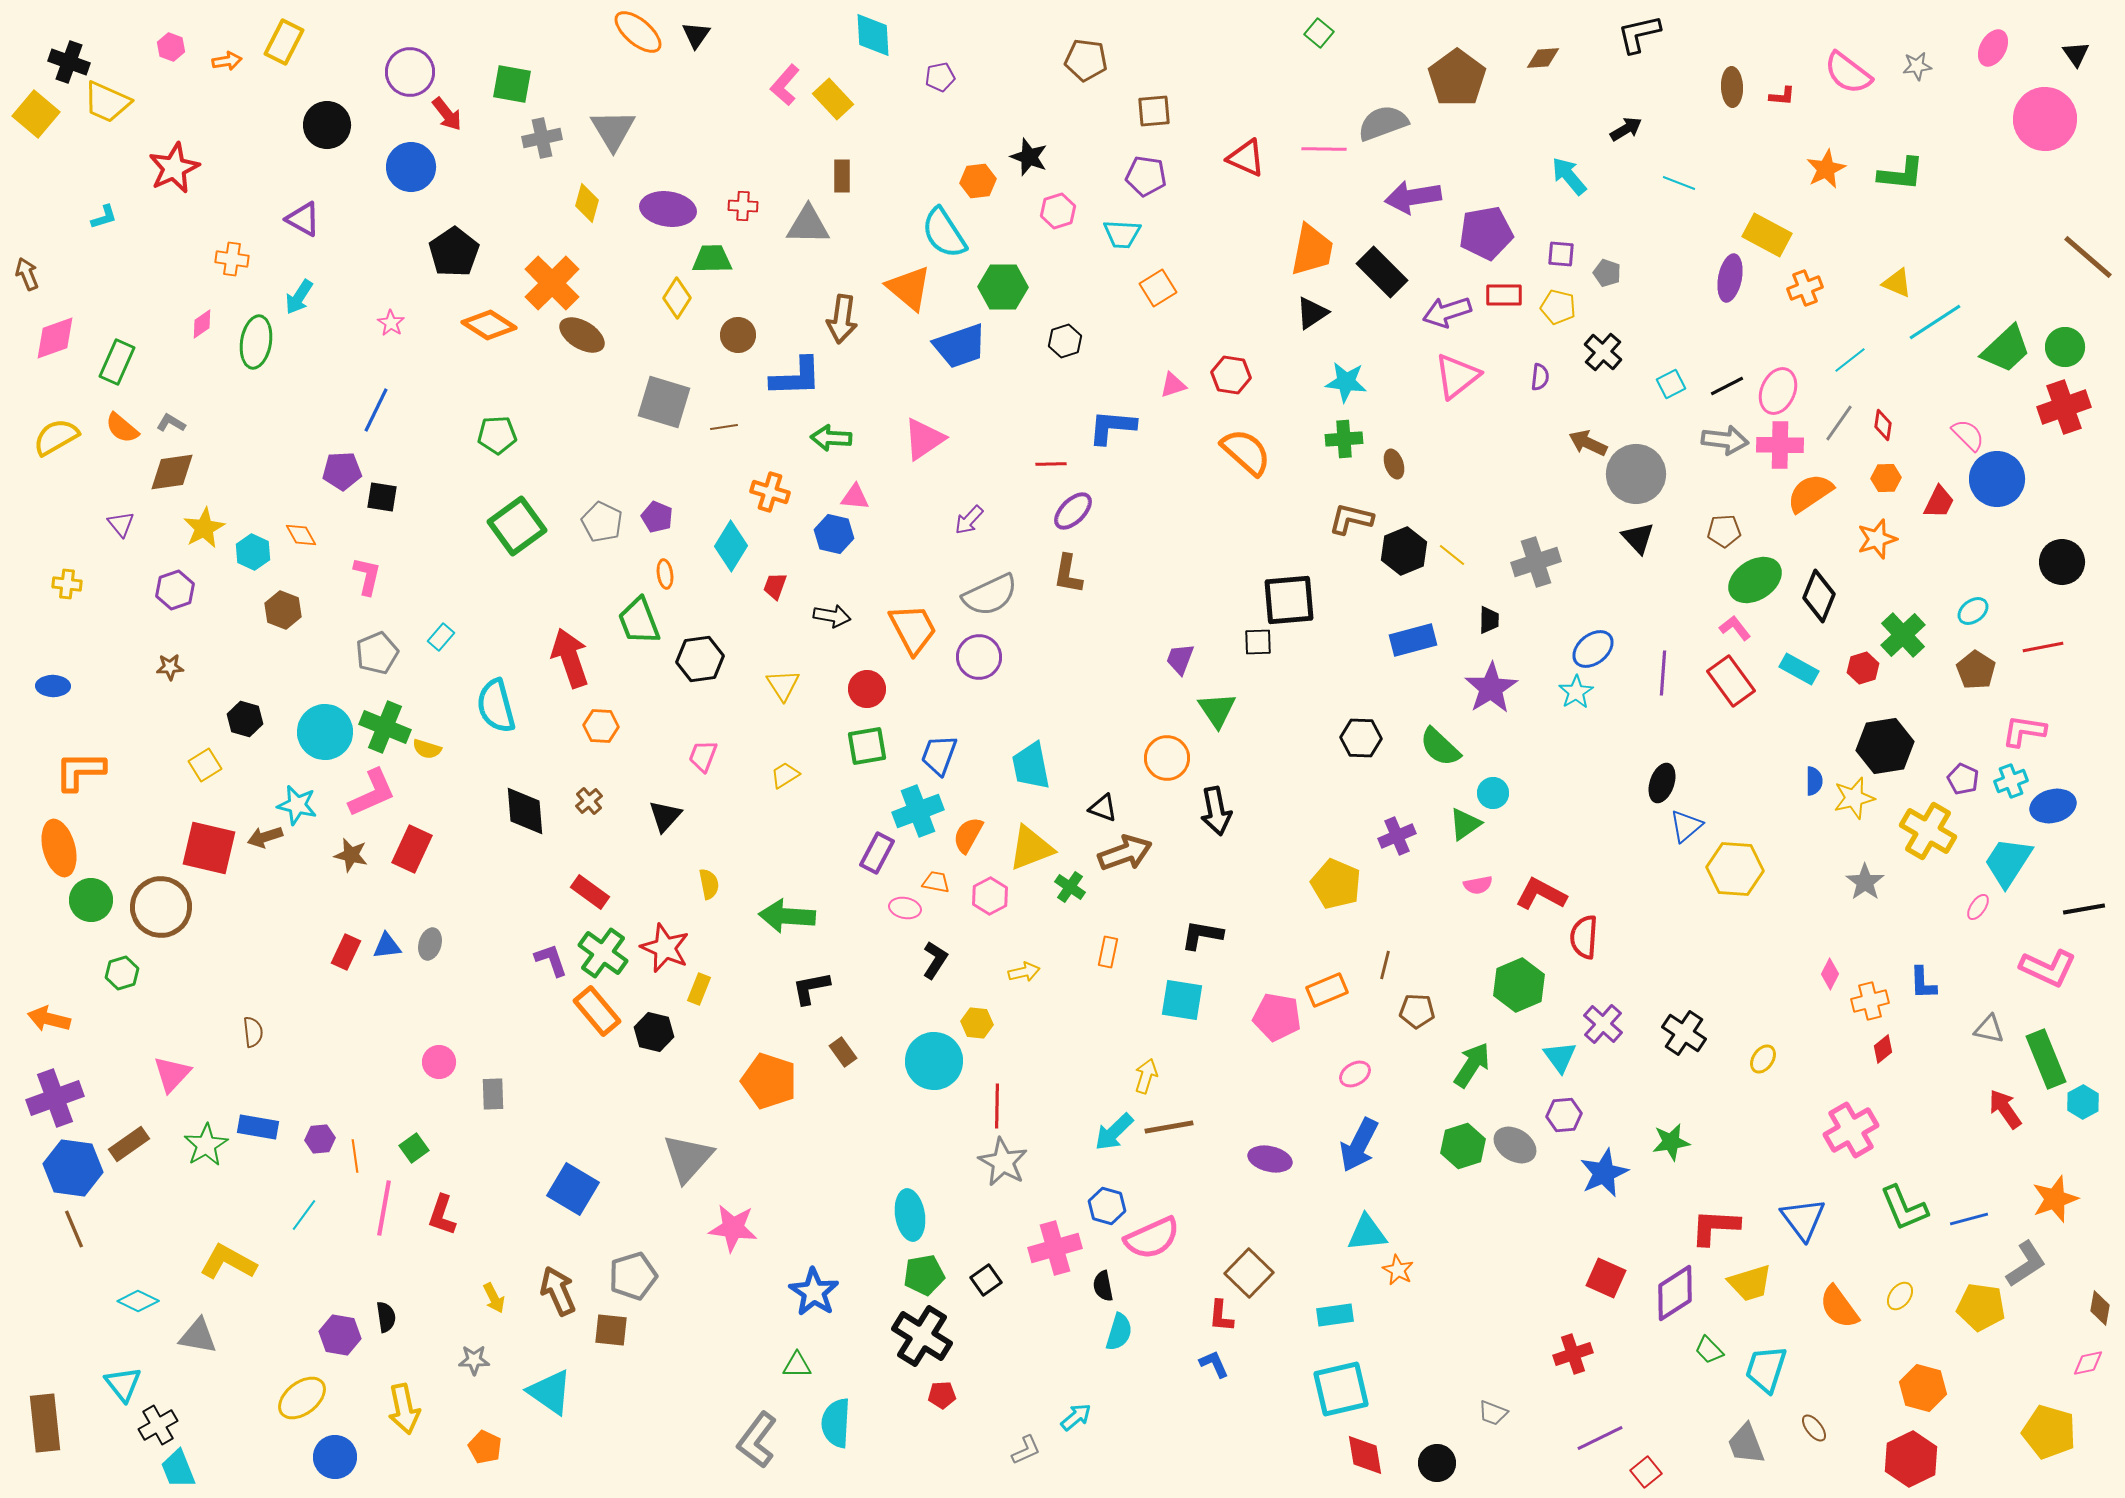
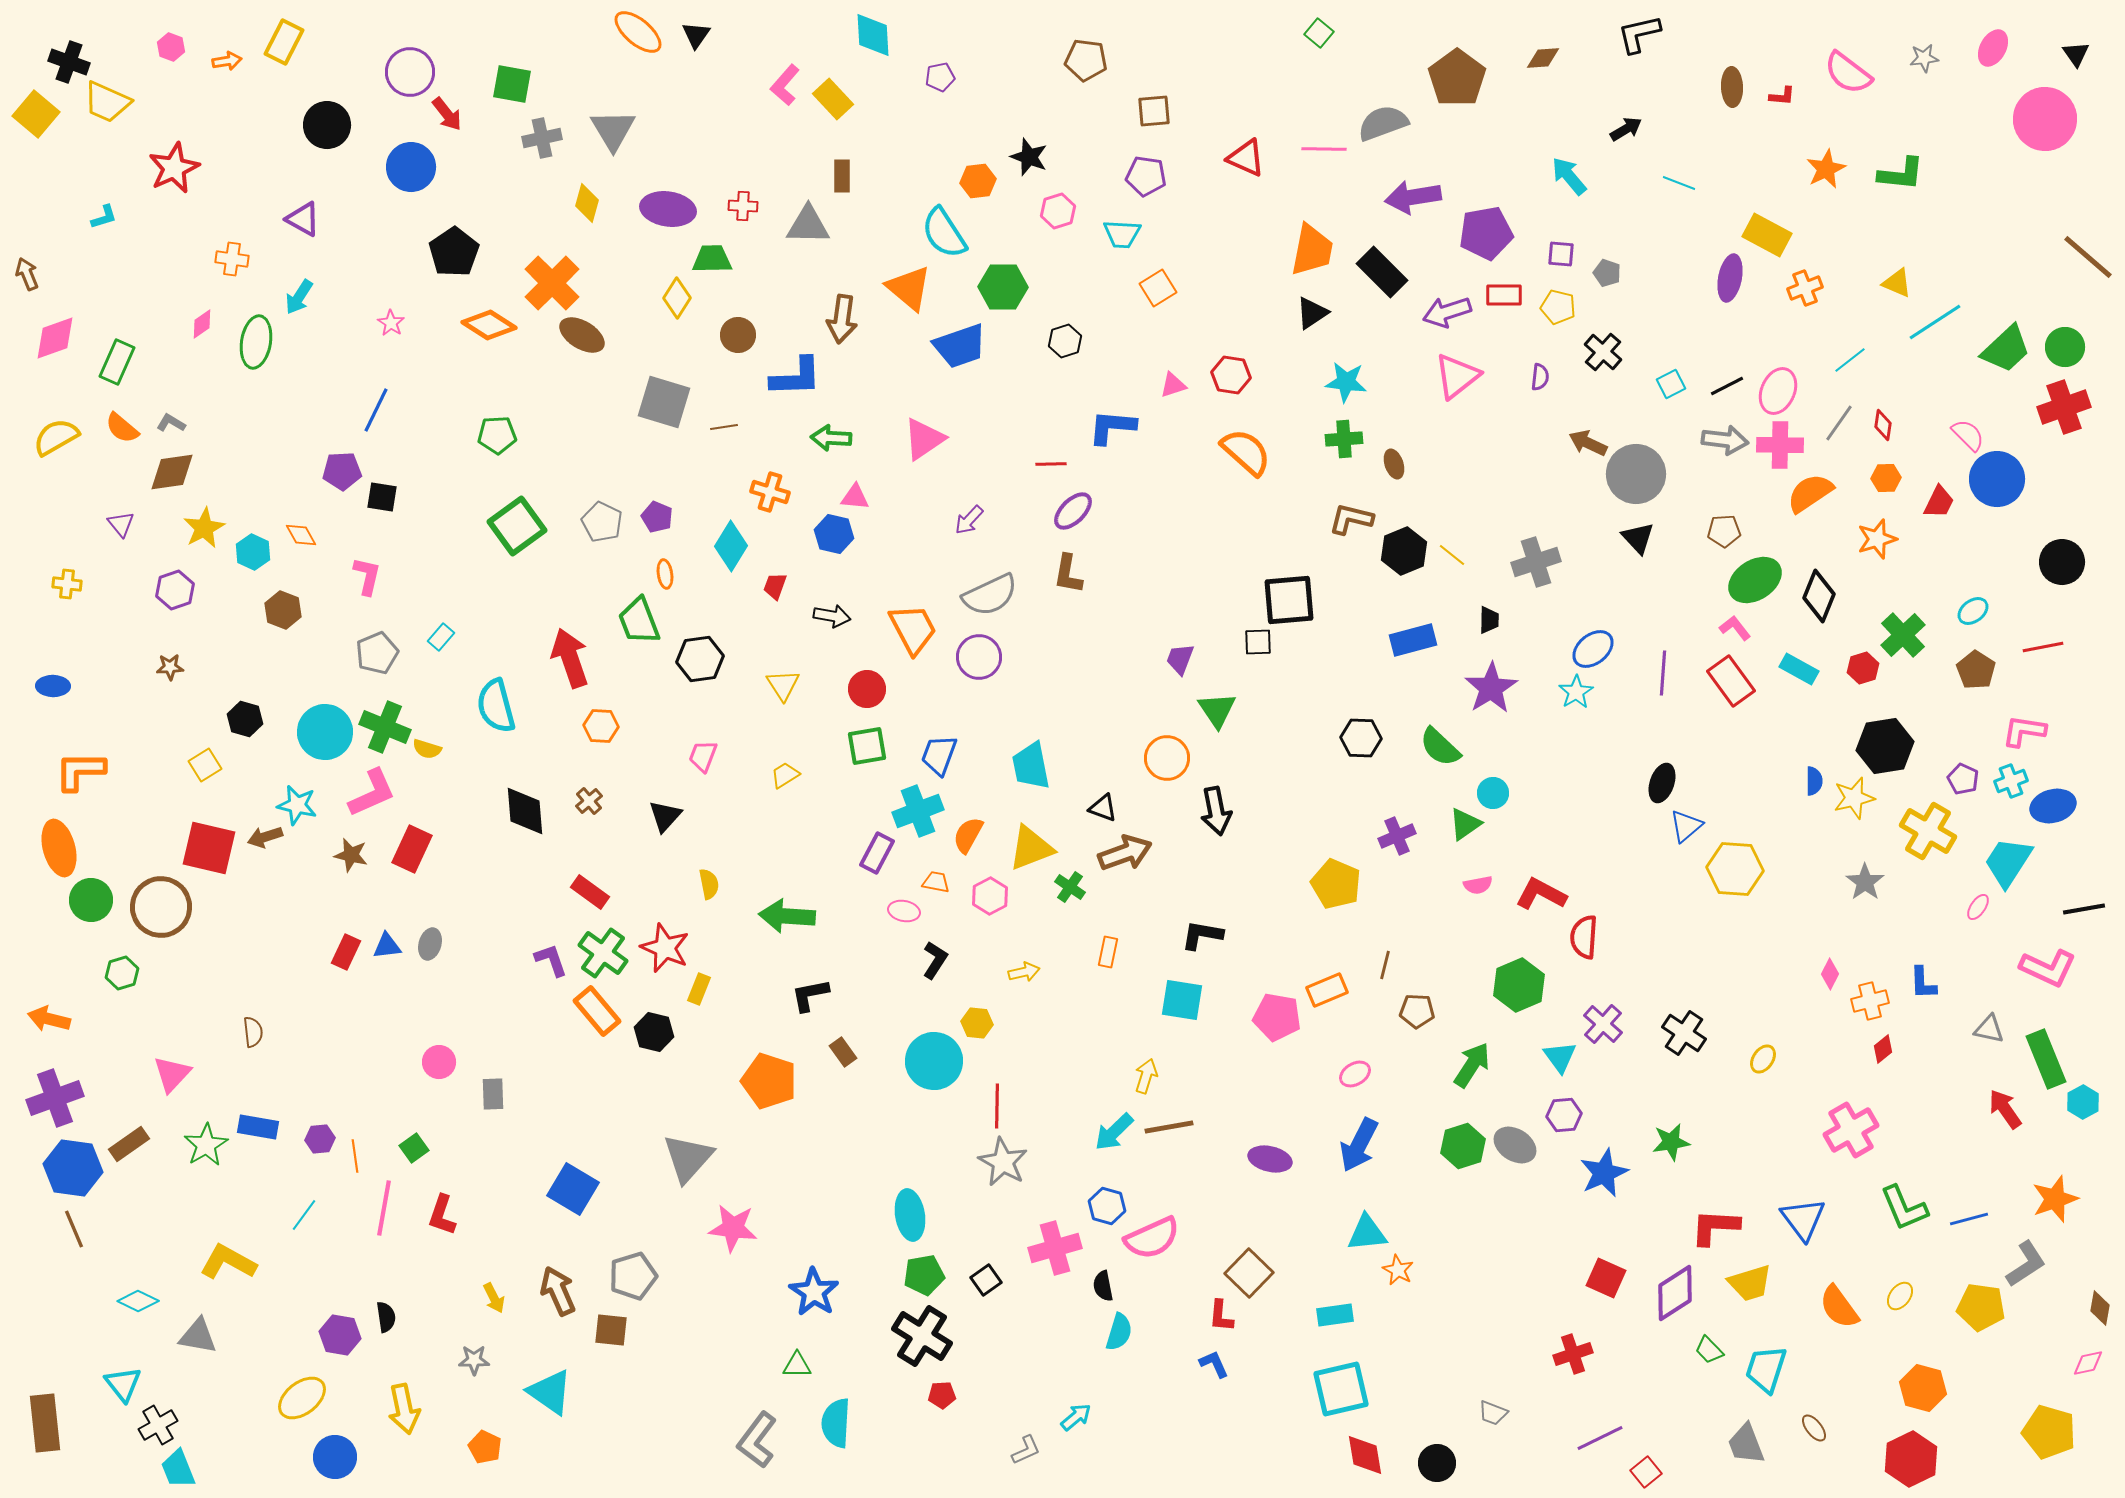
gray star at (1917, 66): moved 7 px right, 8 px up
pink ellipse at (905, 908): moved 1 px left, 3 px down
black L-shape at (811, 988): moved 1 px left, 7 px down
